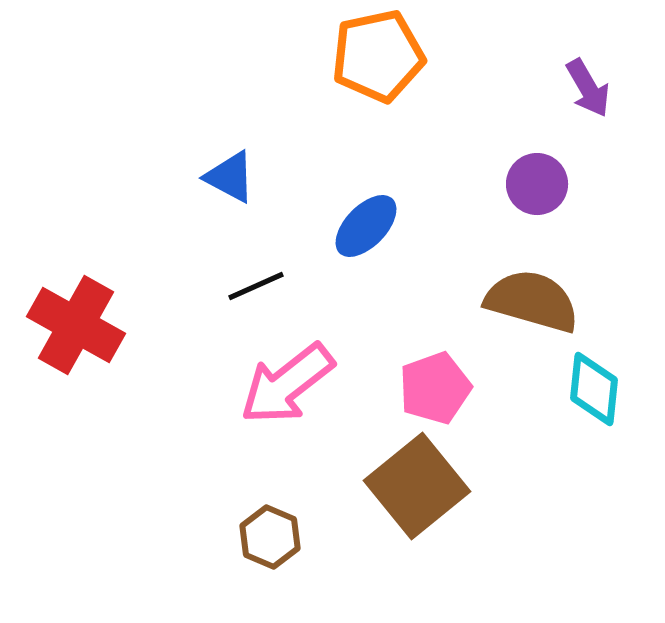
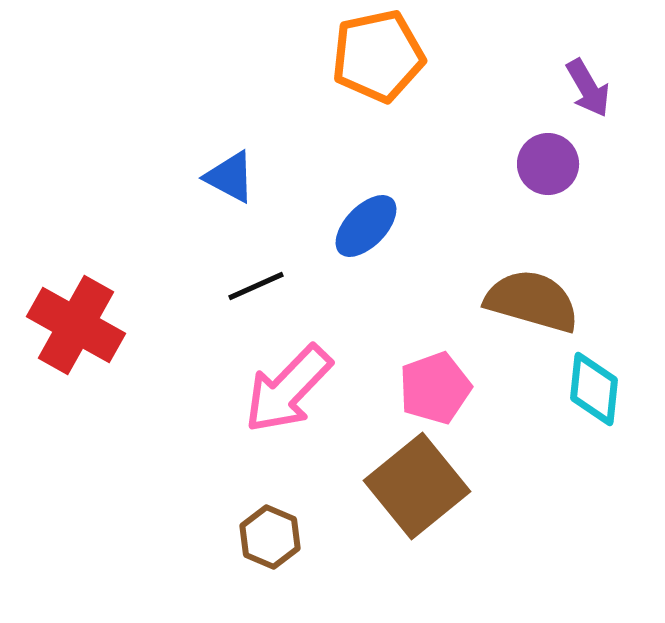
purple circle: moved 11 px right, 20 px up
pink arrow: moved 1 px right, 5 px down; rotated 8 degrees counterclockwise
